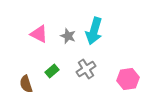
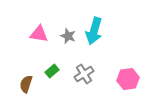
pink triangle: rotated 18 degrees counterclockwise
gray cross: moved 2 px left, 5 px down
brown semicircle: rotated 36 degrees clockwise
